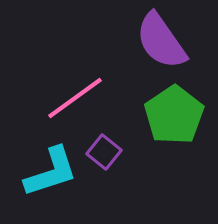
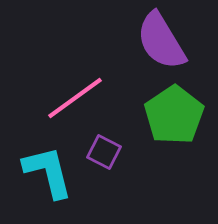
purple semicircle: rotated 4 degrees clockwise
purple square: rotated 12 degrees counterclockwise
cyan L-shape: moved 3 px left; rotated 86 degrees counterclockwise
